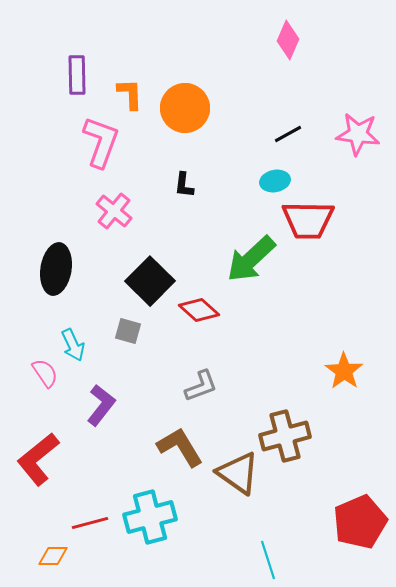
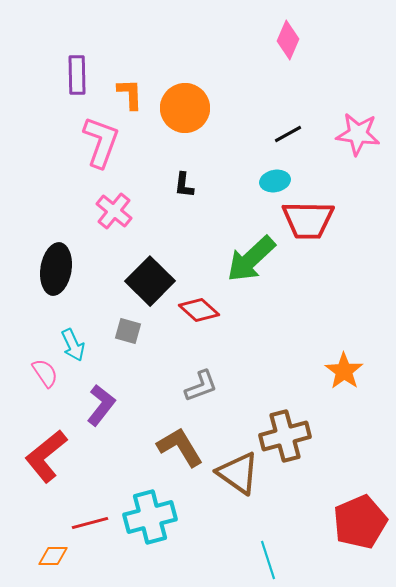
red L-shape: moved 8 px right, 3 px up
